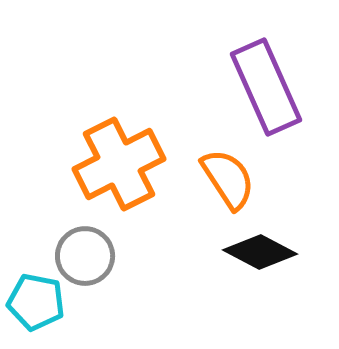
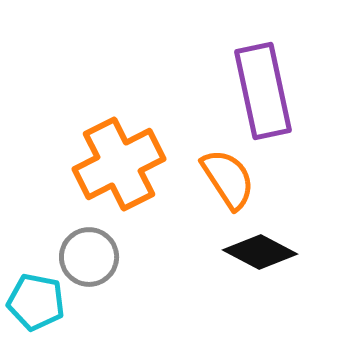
purple rectangle: moved 3 px left, 4 px down; rotated 12 degrees clockwise
gray circle: moved 4 px right, 1 px down
